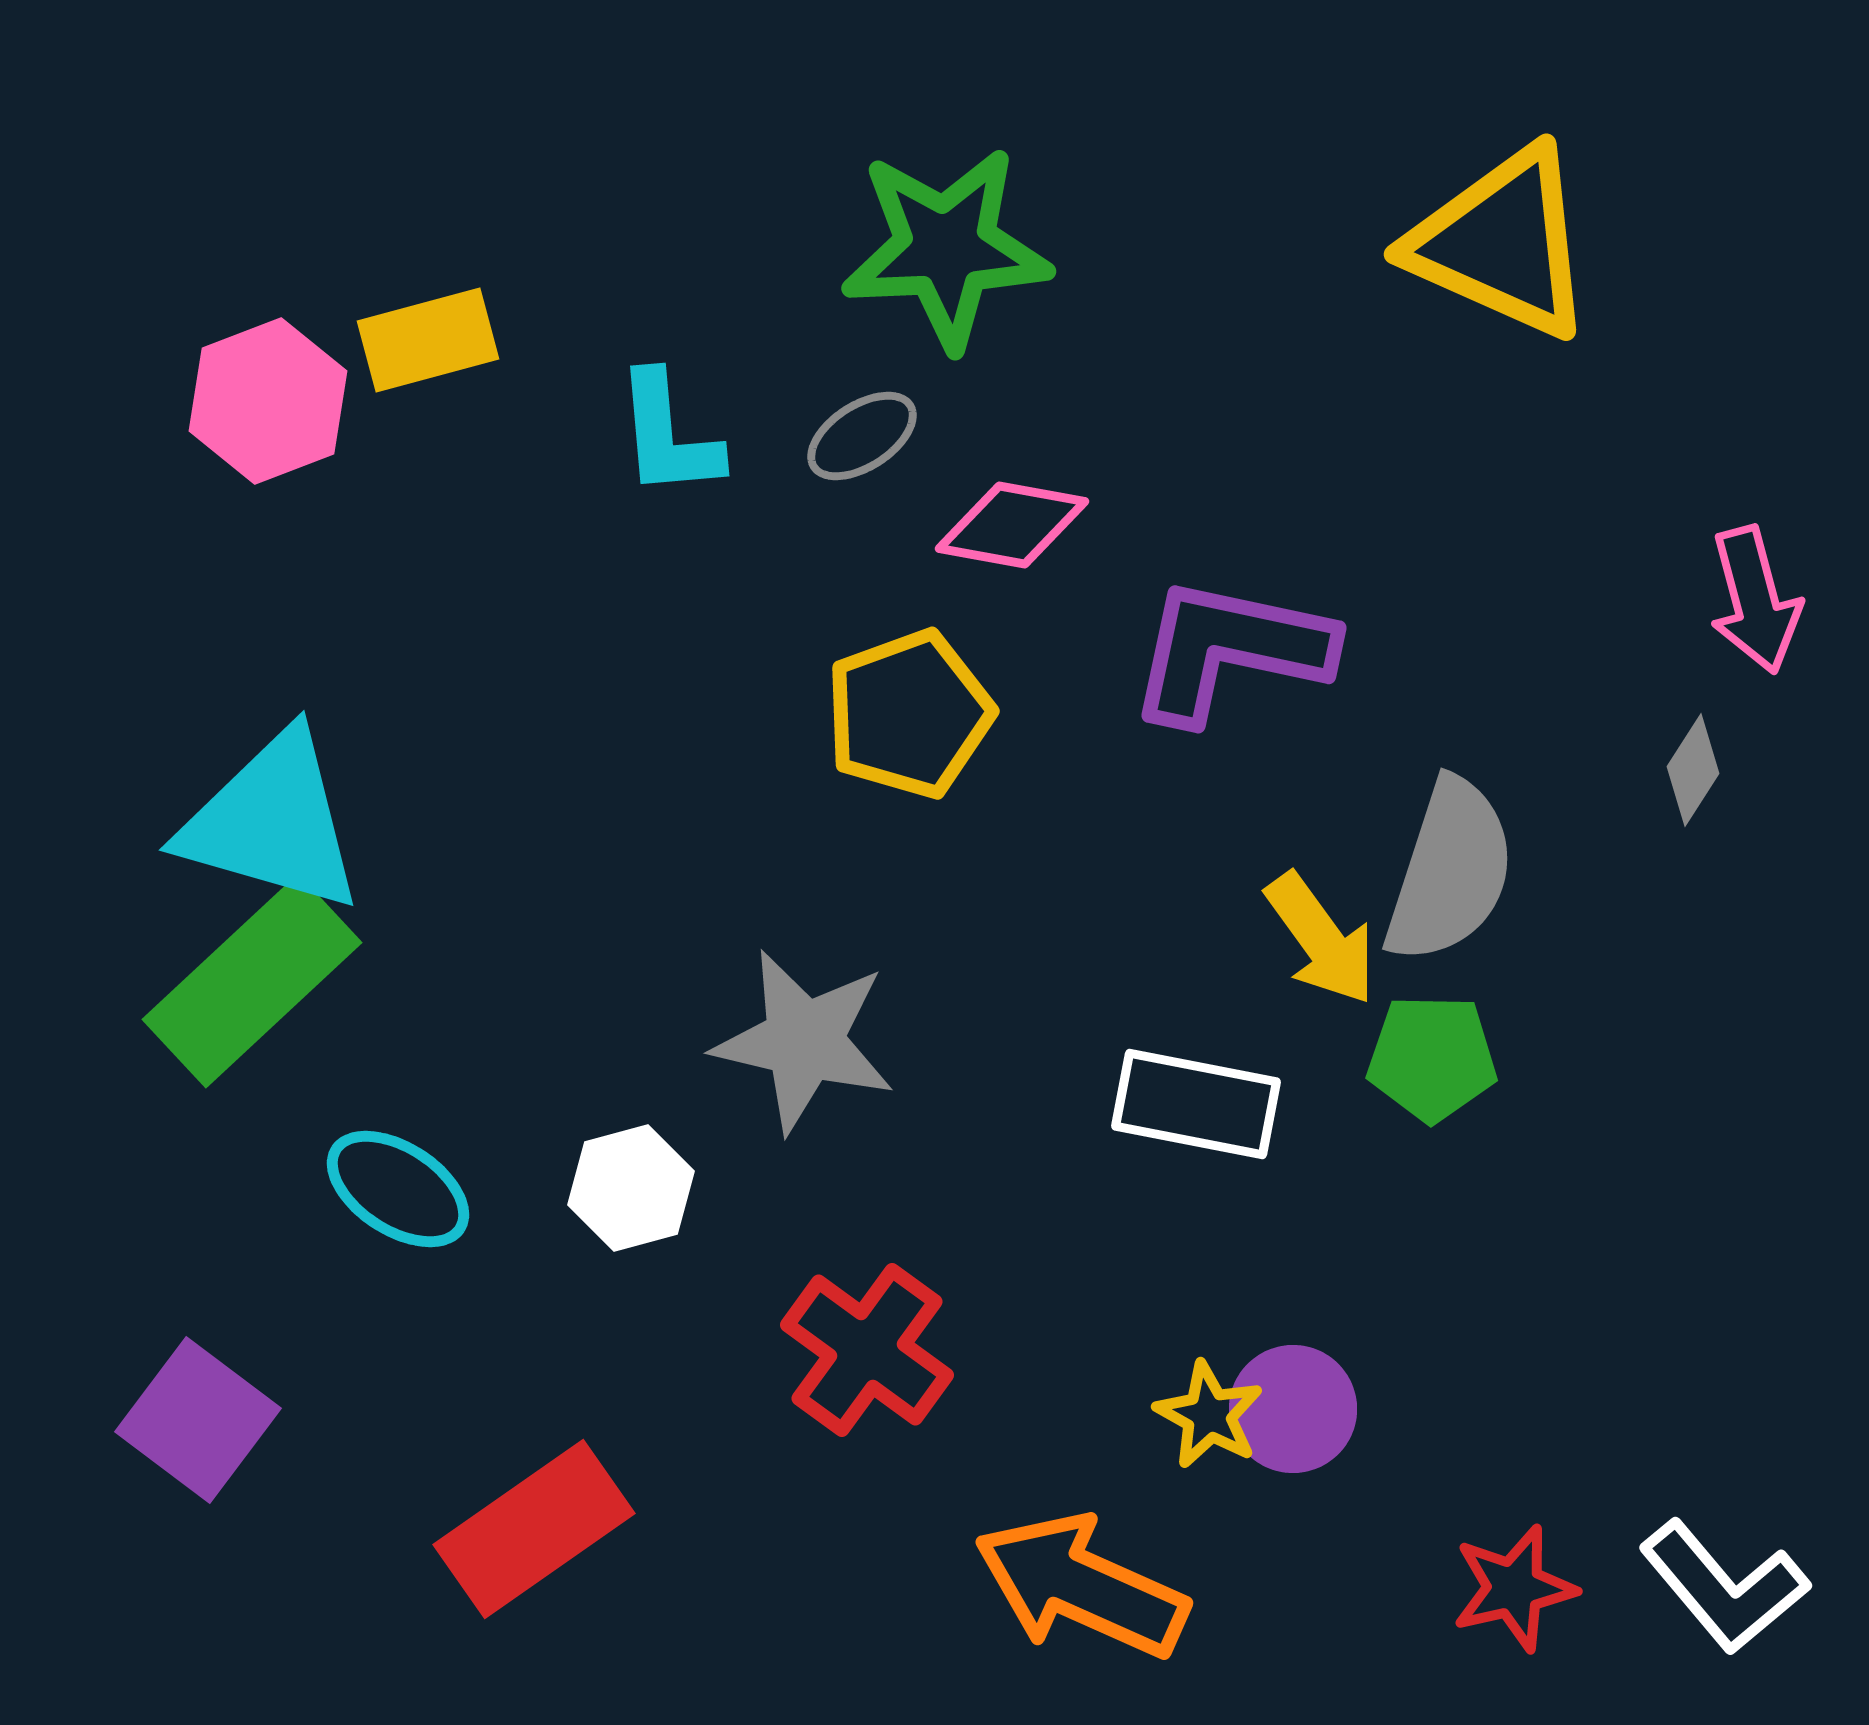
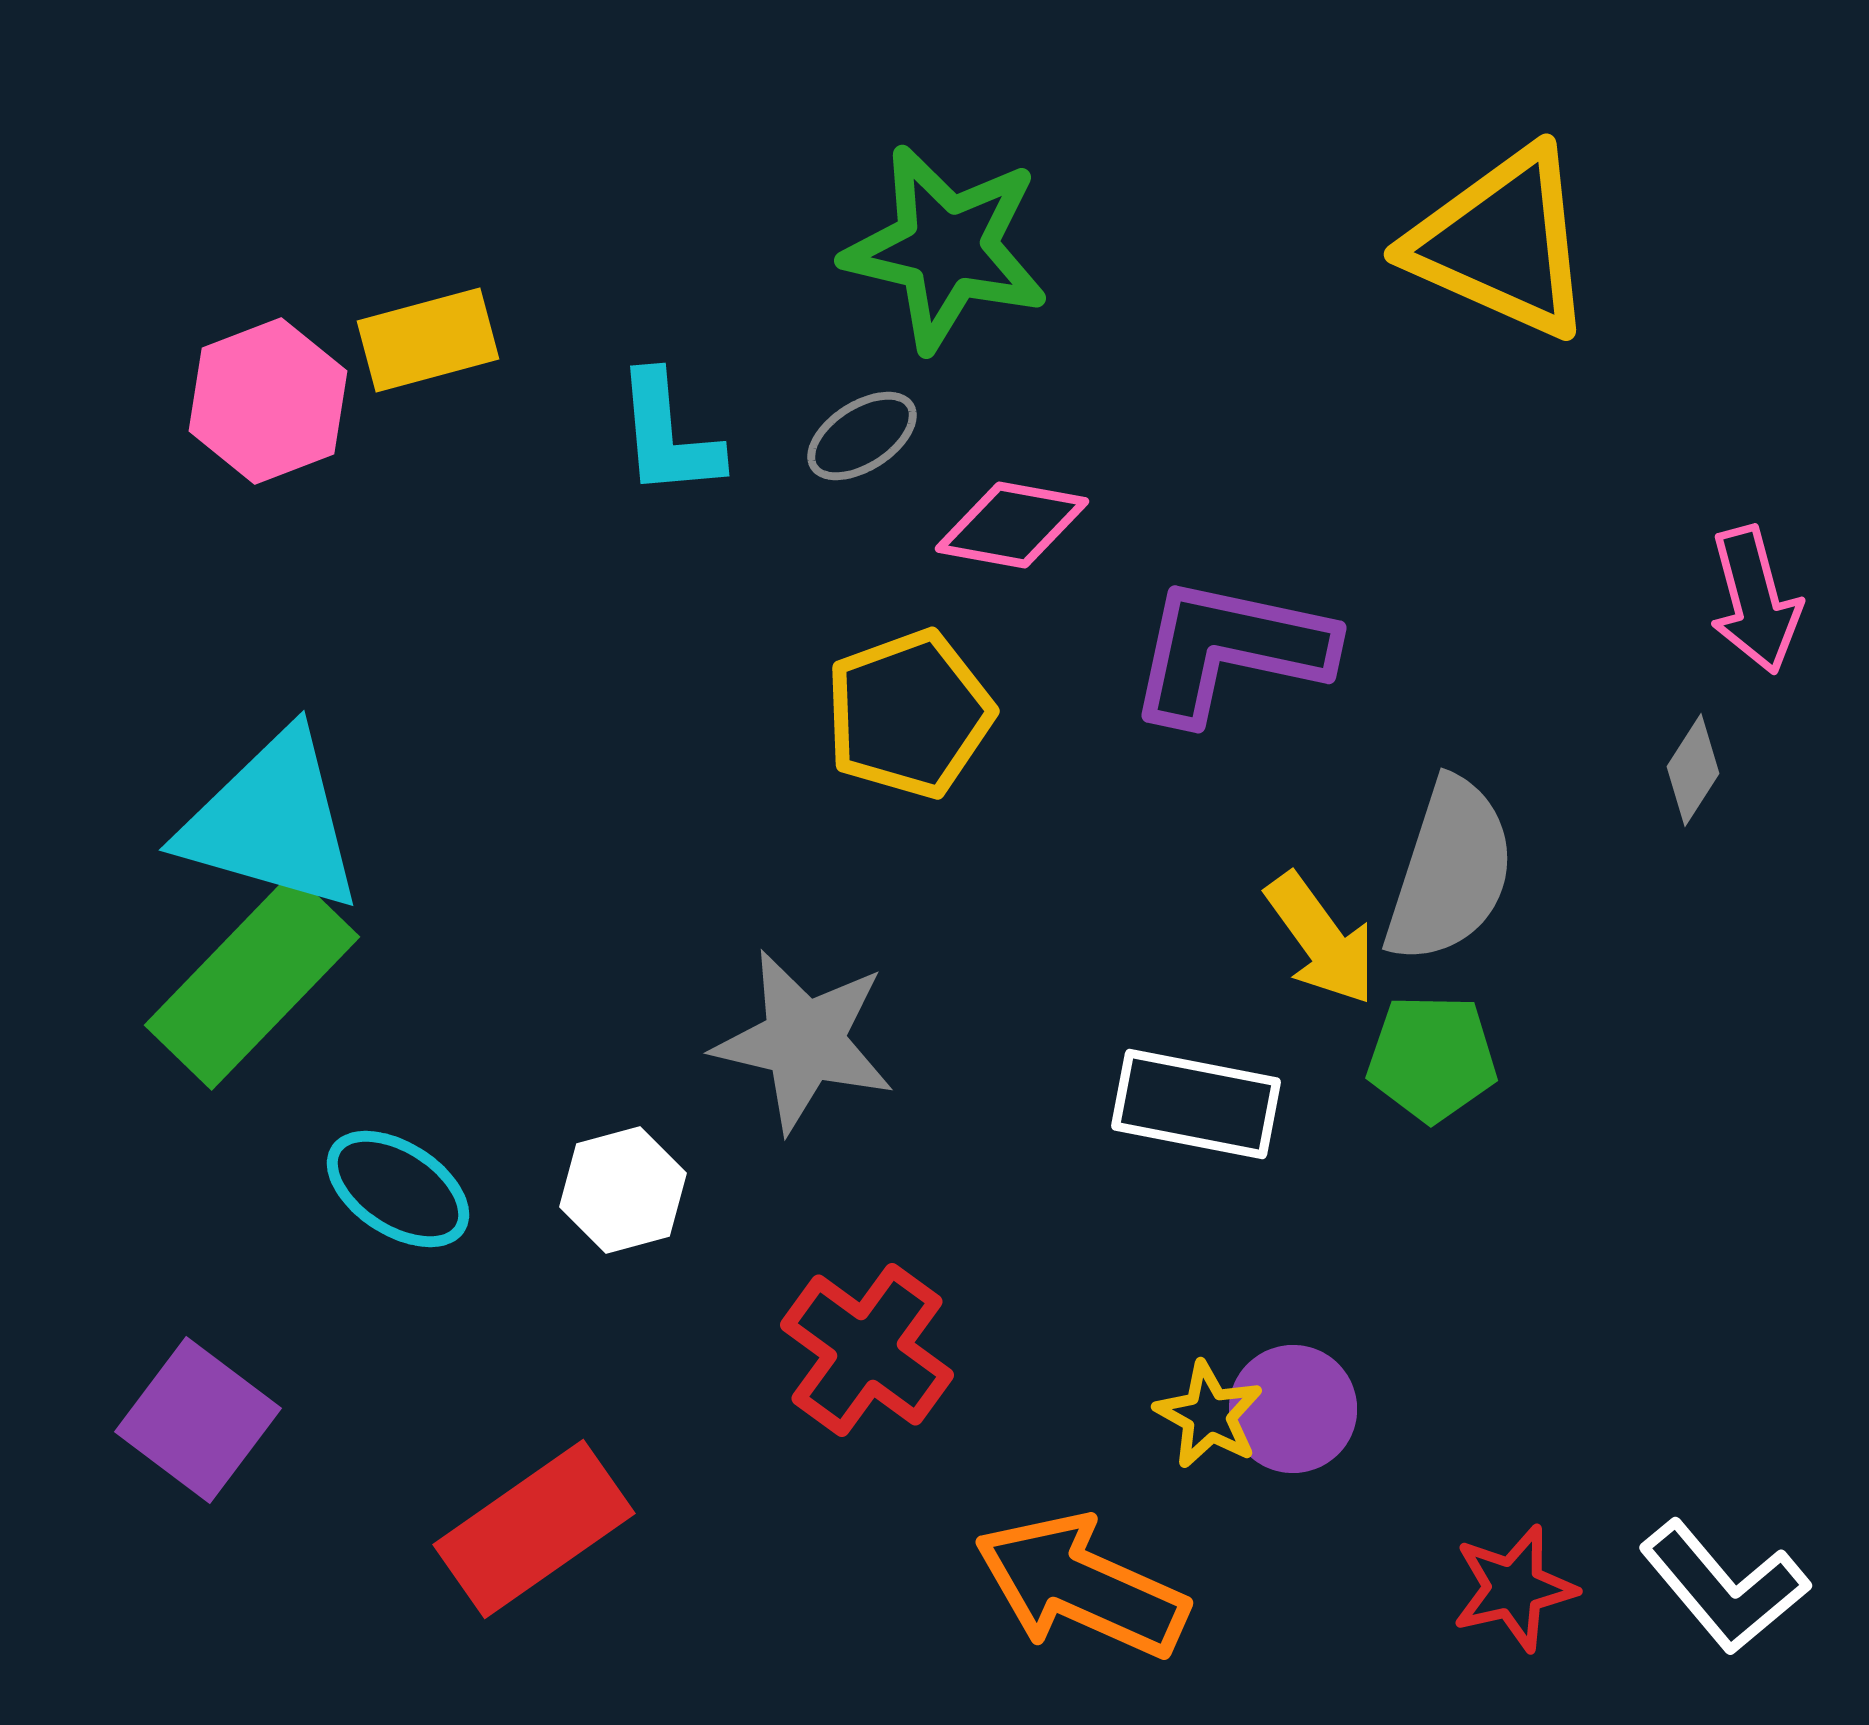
green star: rotated 16 degrees clockwise
green rectangle: rotated 3 degrees counterclockwise
white hexagon: moved 8 px left, 2 px down
